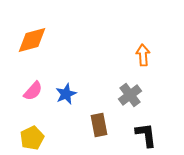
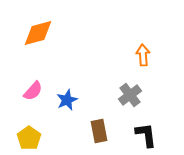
orange diamond: moved 6 px right, 7 px up
blue star: moved 1 px right, 6 px down
brown rectangle: moved 6 px down
yellow pentagon: moved 3 px left; rotated 10 degrees counterclockwise
